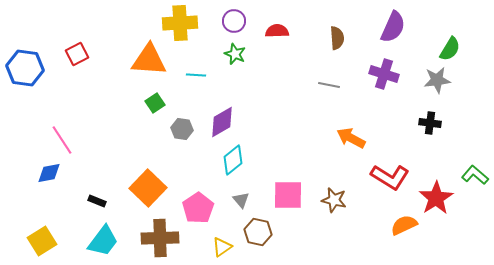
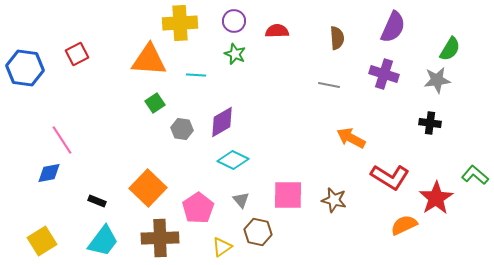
cyan diamond: rotated 64 degrees clockwise
